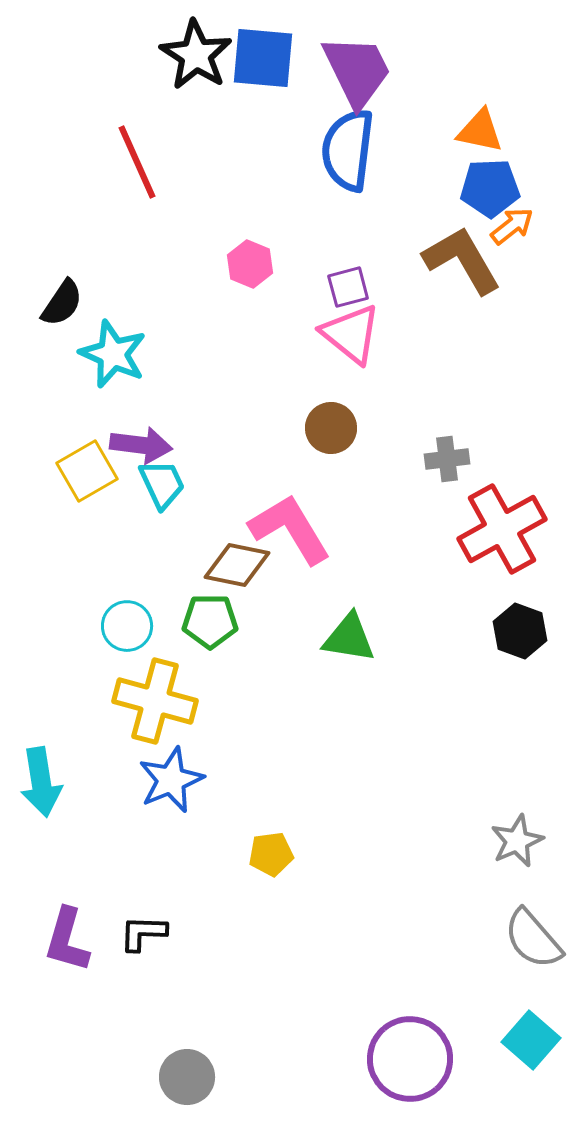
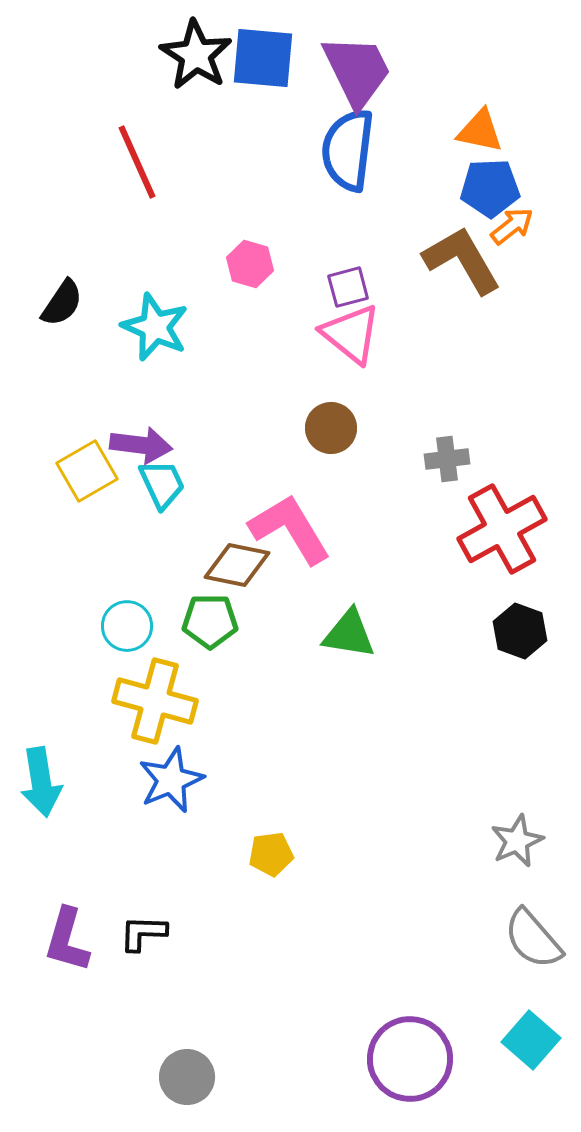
pink hexagon: rotated 6 degrees counterclockwise
cyan star: moved 42 px right, 27 px up
green triangle: moved 4 px up
